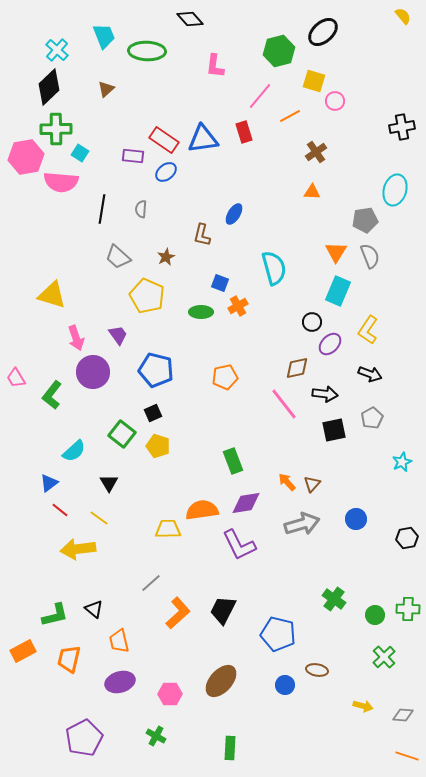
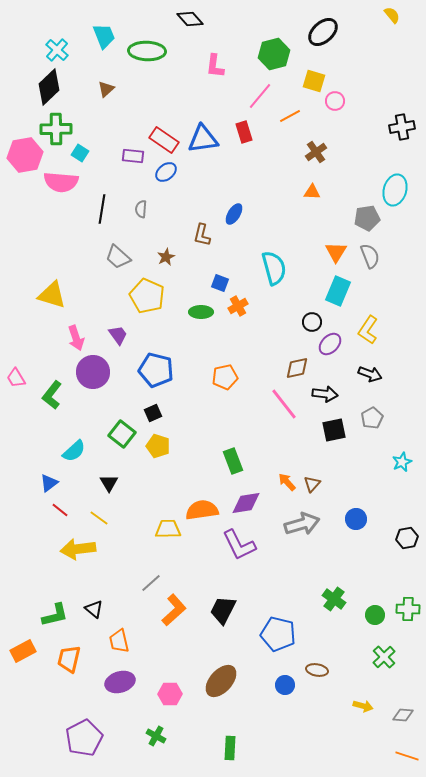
yellow semicircle at (403, 16): moved 11 px left, 1 px up
green hexagon at (279, 51): moved 5 px left, 3 px down
pink hexagon at (26, 157): moved 1 px left, 2 px up
gray pentagon at (365, 220): moved 2 px right, 2 px up
orange L-shape at (178, 613): moved 4 px left, 3 px up
